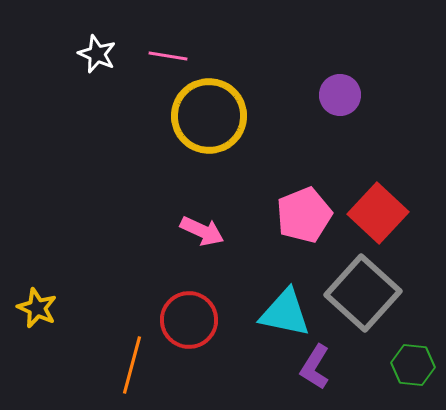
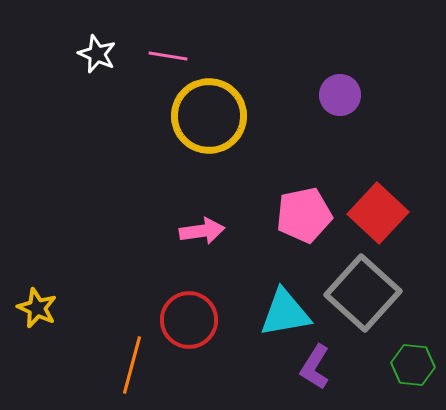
pink pentagon: rotated 10 degrees clockwise
pink arrow: rotated 33 degrees counterclockwise
cyan triangle: rotated 22 degrees counterclockwise
